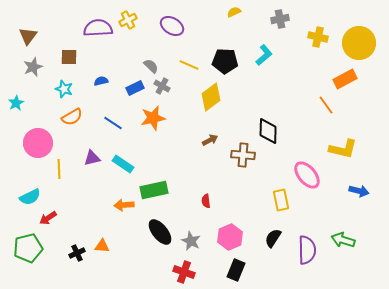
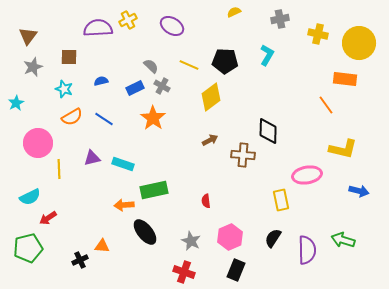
yellow cross at (318, 37): moved 3 px up
cyan L-shape at (264, 55): moved 3 px right; rotated 20 degrees counterclockwise
orange rectangle at (345, 79): rotated 35 degrees clockwise
orange star at (153, 118): rotated 25 degrees counterclockwise
blue line at (113, 123): moved 9 px left, 4 px up
cyan rectangle at (123, 164): rotated 15 degrees counterclockwise
pink ellipse at (307, 175): rotated 60 degrees counterclockwise
black ellipse at (160, 232): moved 15 px left
black cross at (77, 253): moved 3 px right, 7 px down
